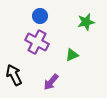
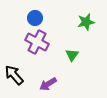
blue circle: moved 5 px left, 2 px down
green triangle: rotated 32 degrees counterclockwise
black arrow: rotated 15 degrees counterclockwise
purple arrow: moved 3 px left, 2 px down; rotated 18 degrees clockwise
